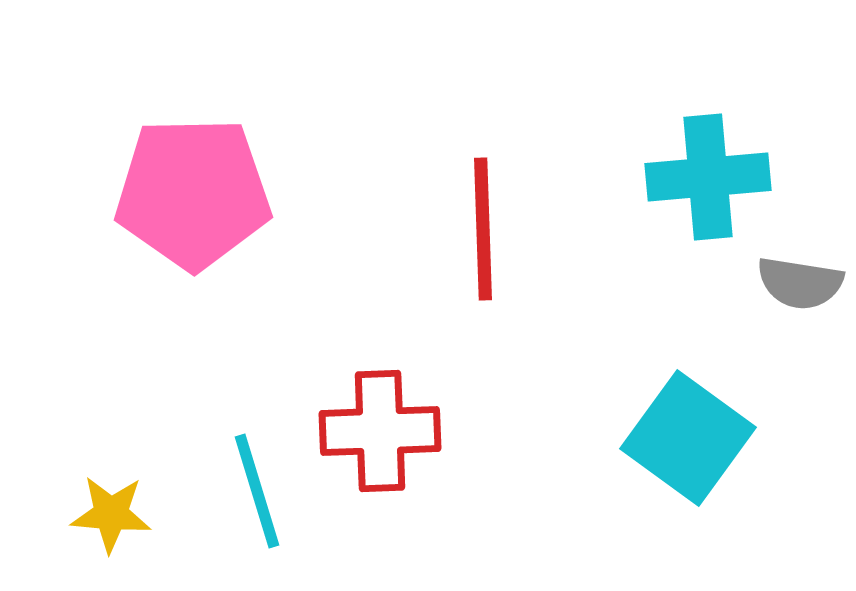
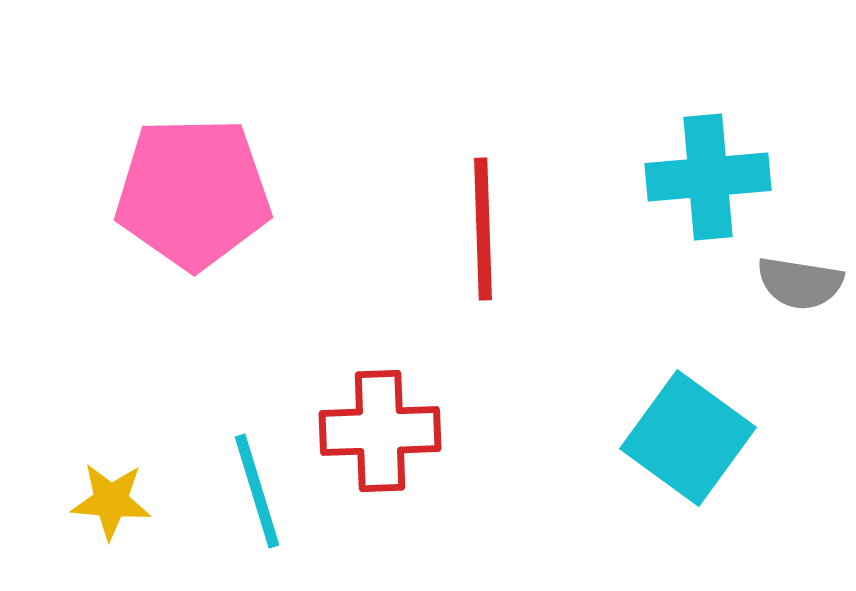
yellow star: moved 13 px up
